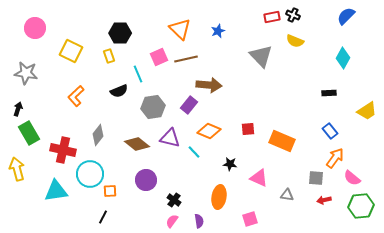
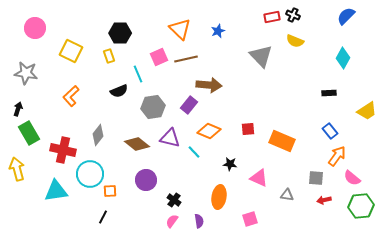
orange L-shape at (76, 96): moved 5 px left
orange arrow at (335, 158): moved 2 px right, 2 px up
